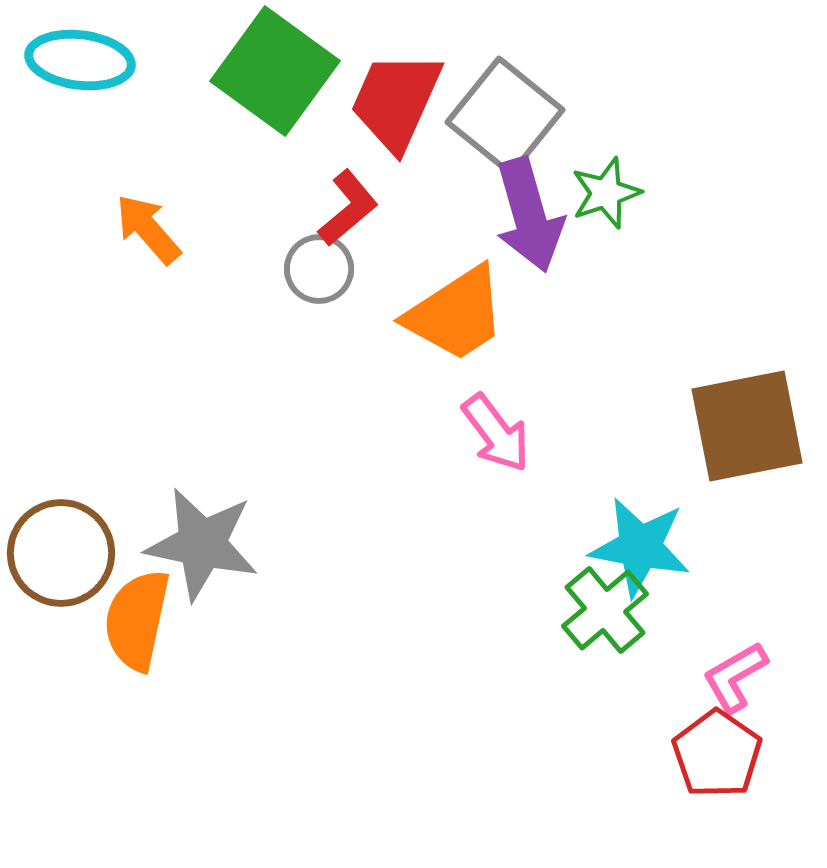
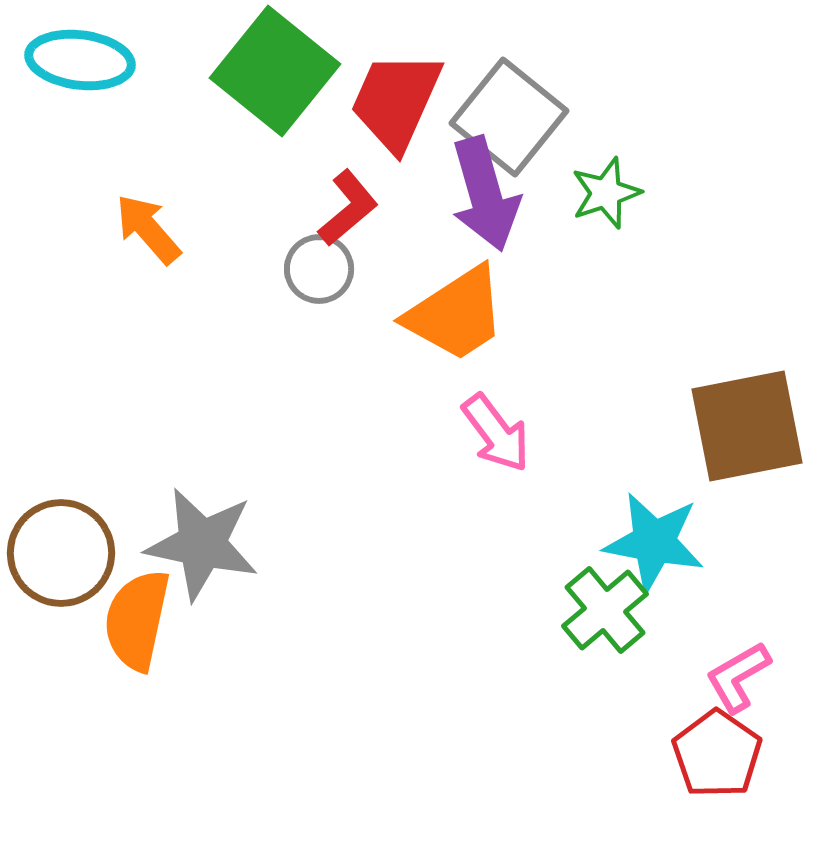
green square: rotated 3 degrees clockwise
gray square: moved 4 px right, 1 px down
purple arrow: moved 44 px left, 21 px up
cyan star: moved 14 px right, 5 px up
pink L-shape: moved 3 px right
